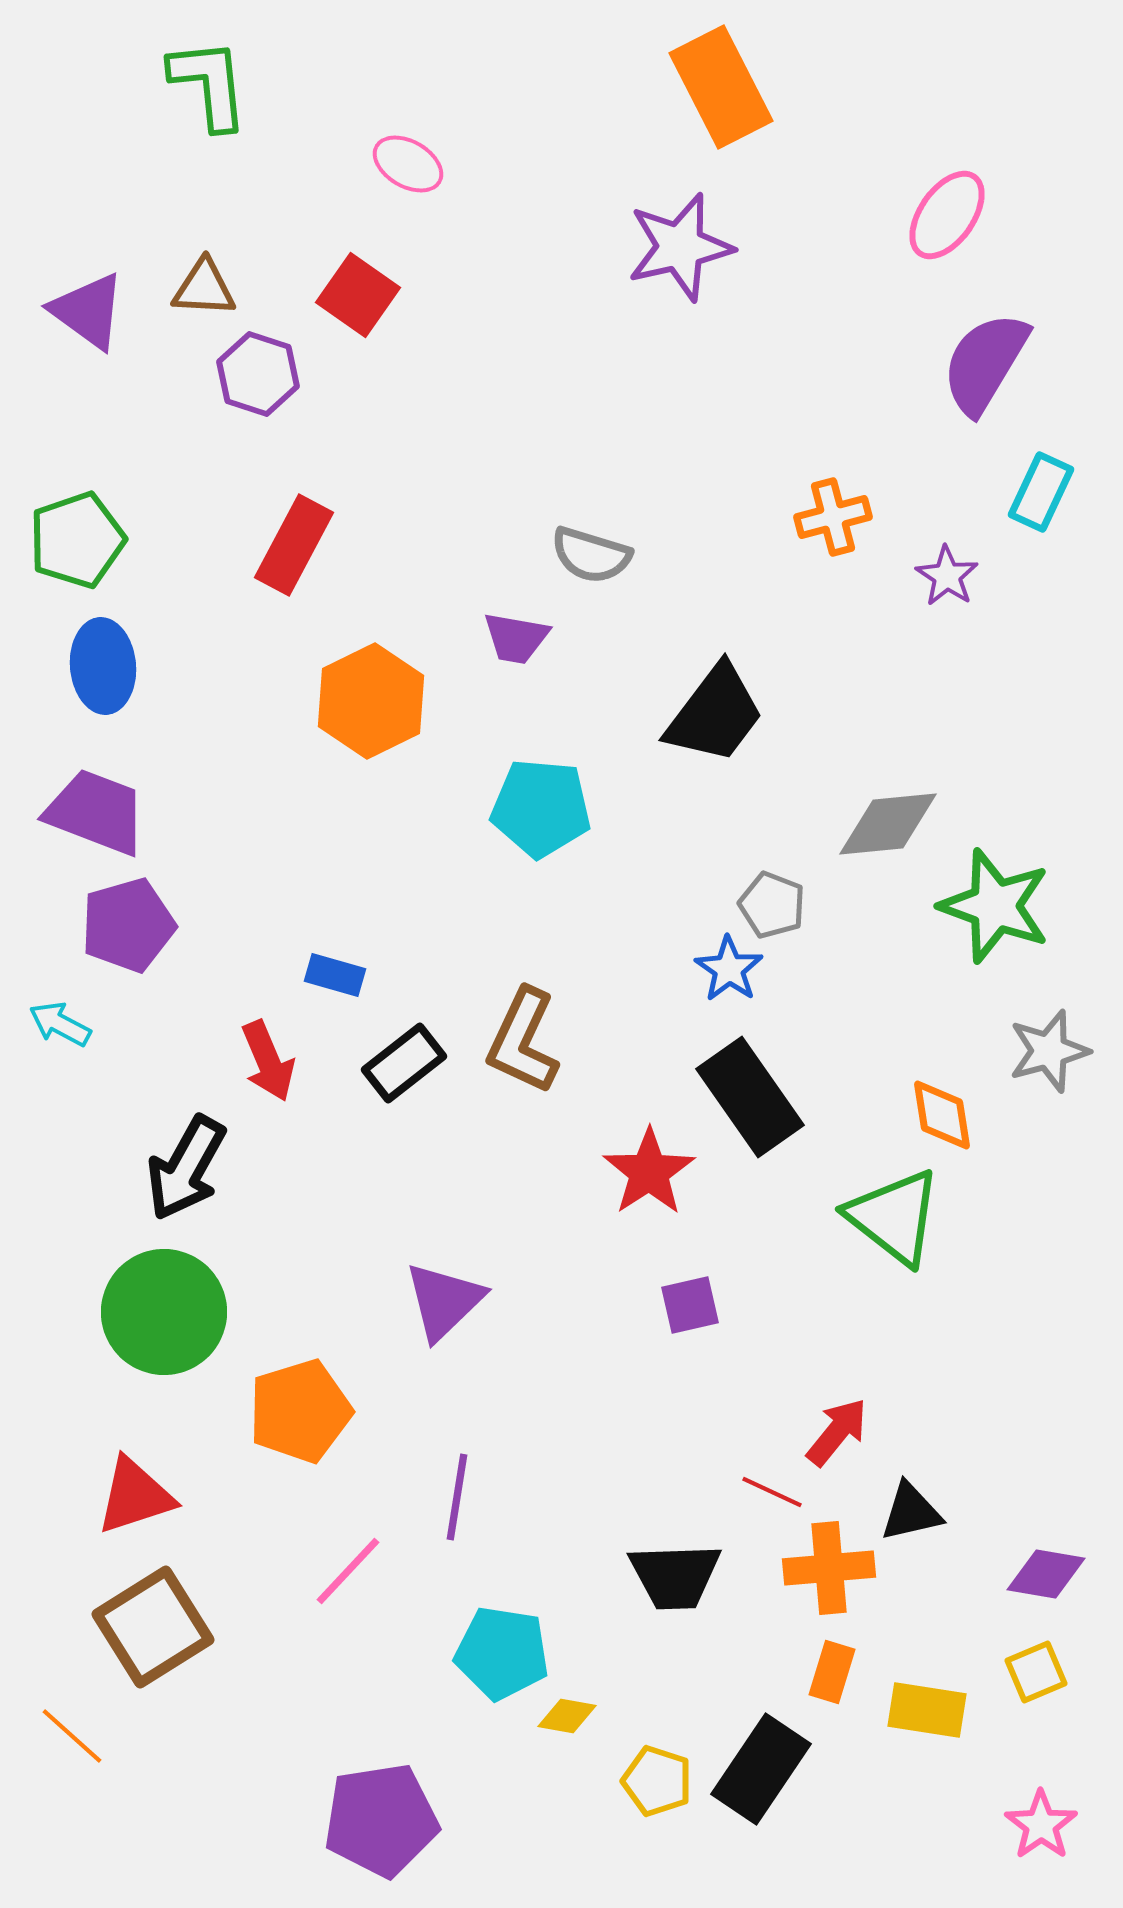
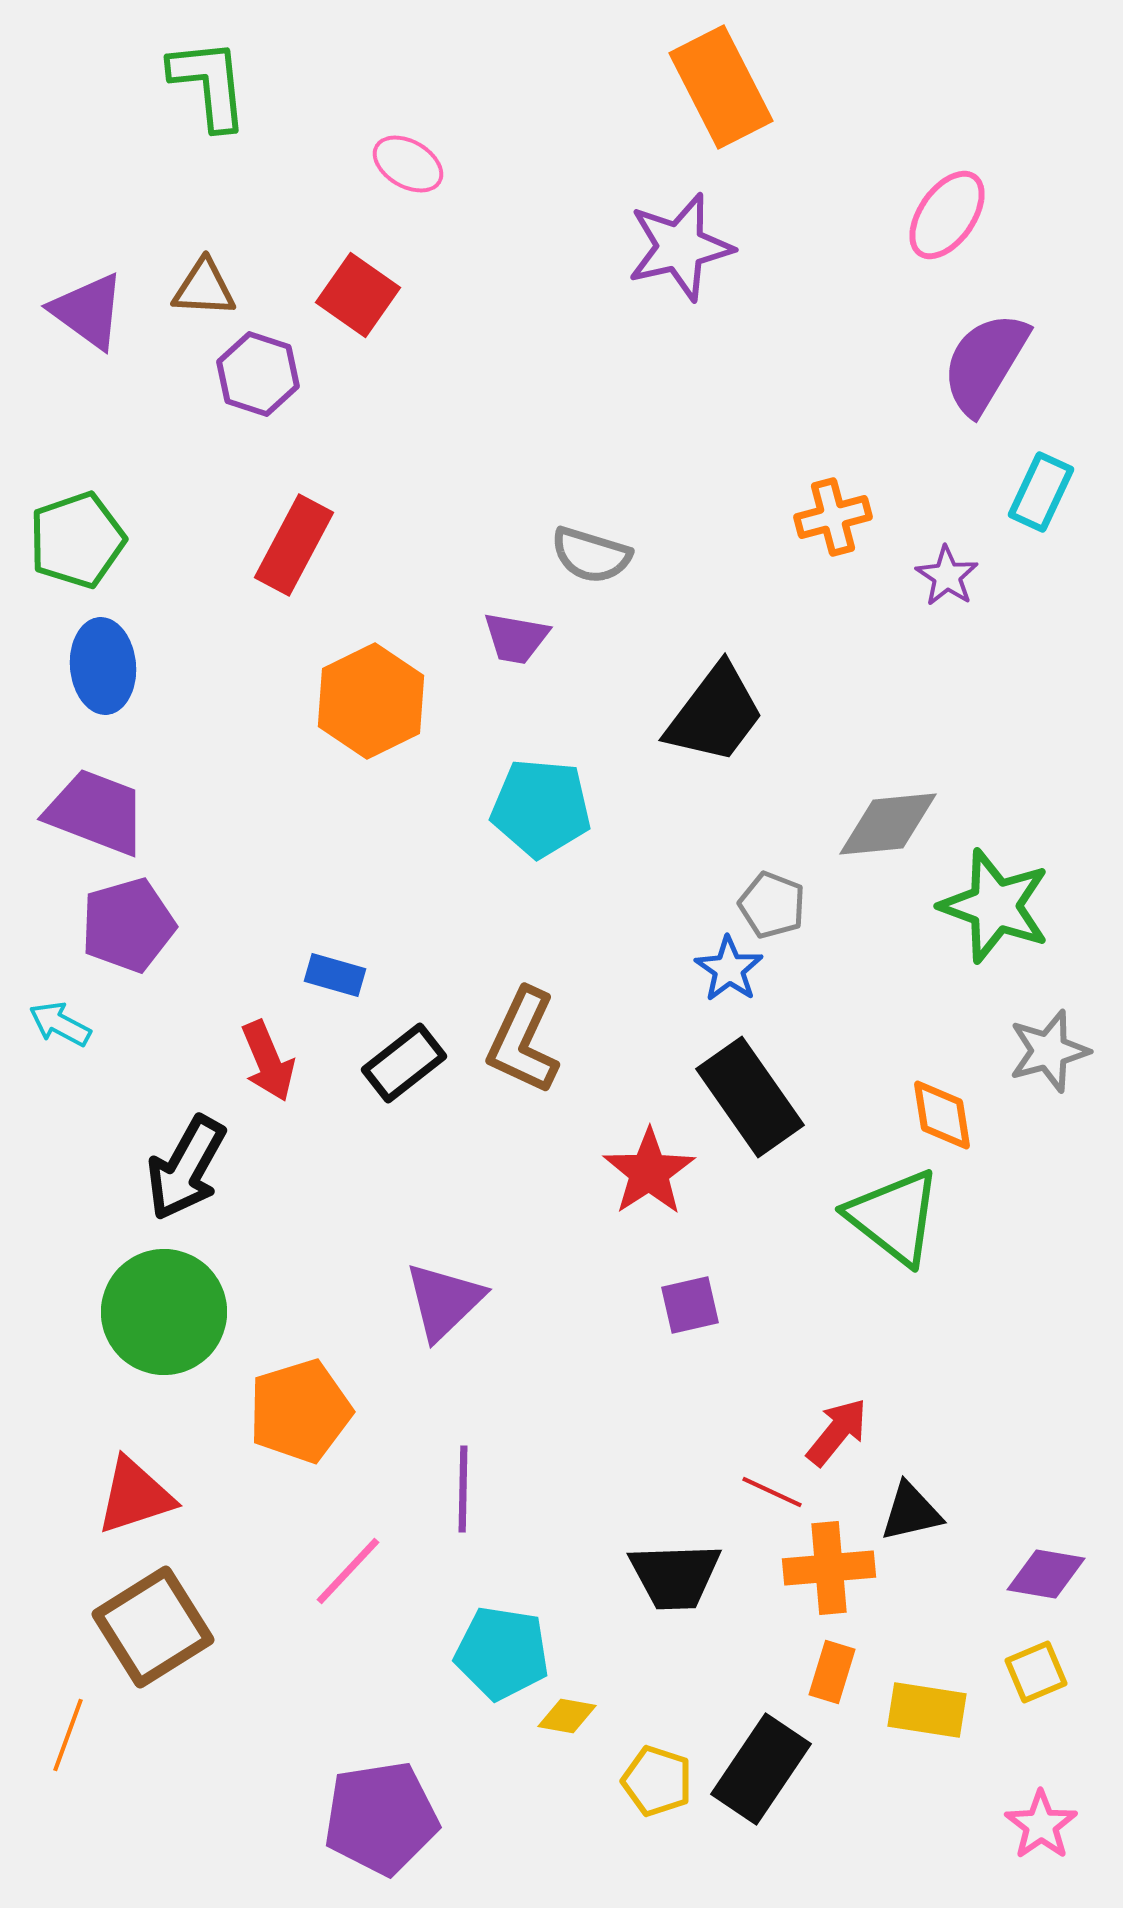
purple line at (457, 1497): moved 6 px right, 8 px up; rotated 8 degrees counterclockwise
orange line at (72, 1736): moved 4 px left, 1 px up; rotated 68 degrees clockwise
purple pentagon at (381, 1820): moved 2 px up
